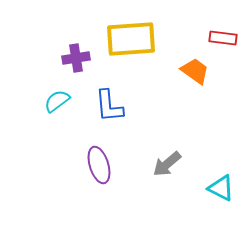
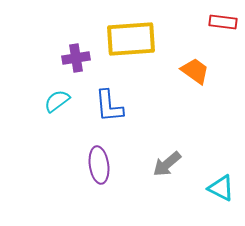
red rectangle: moved 16 px up
purple ellipse: rotated 9 degrees clockwise
